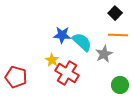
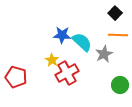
red cross: rotated 30 degrees clockwise
